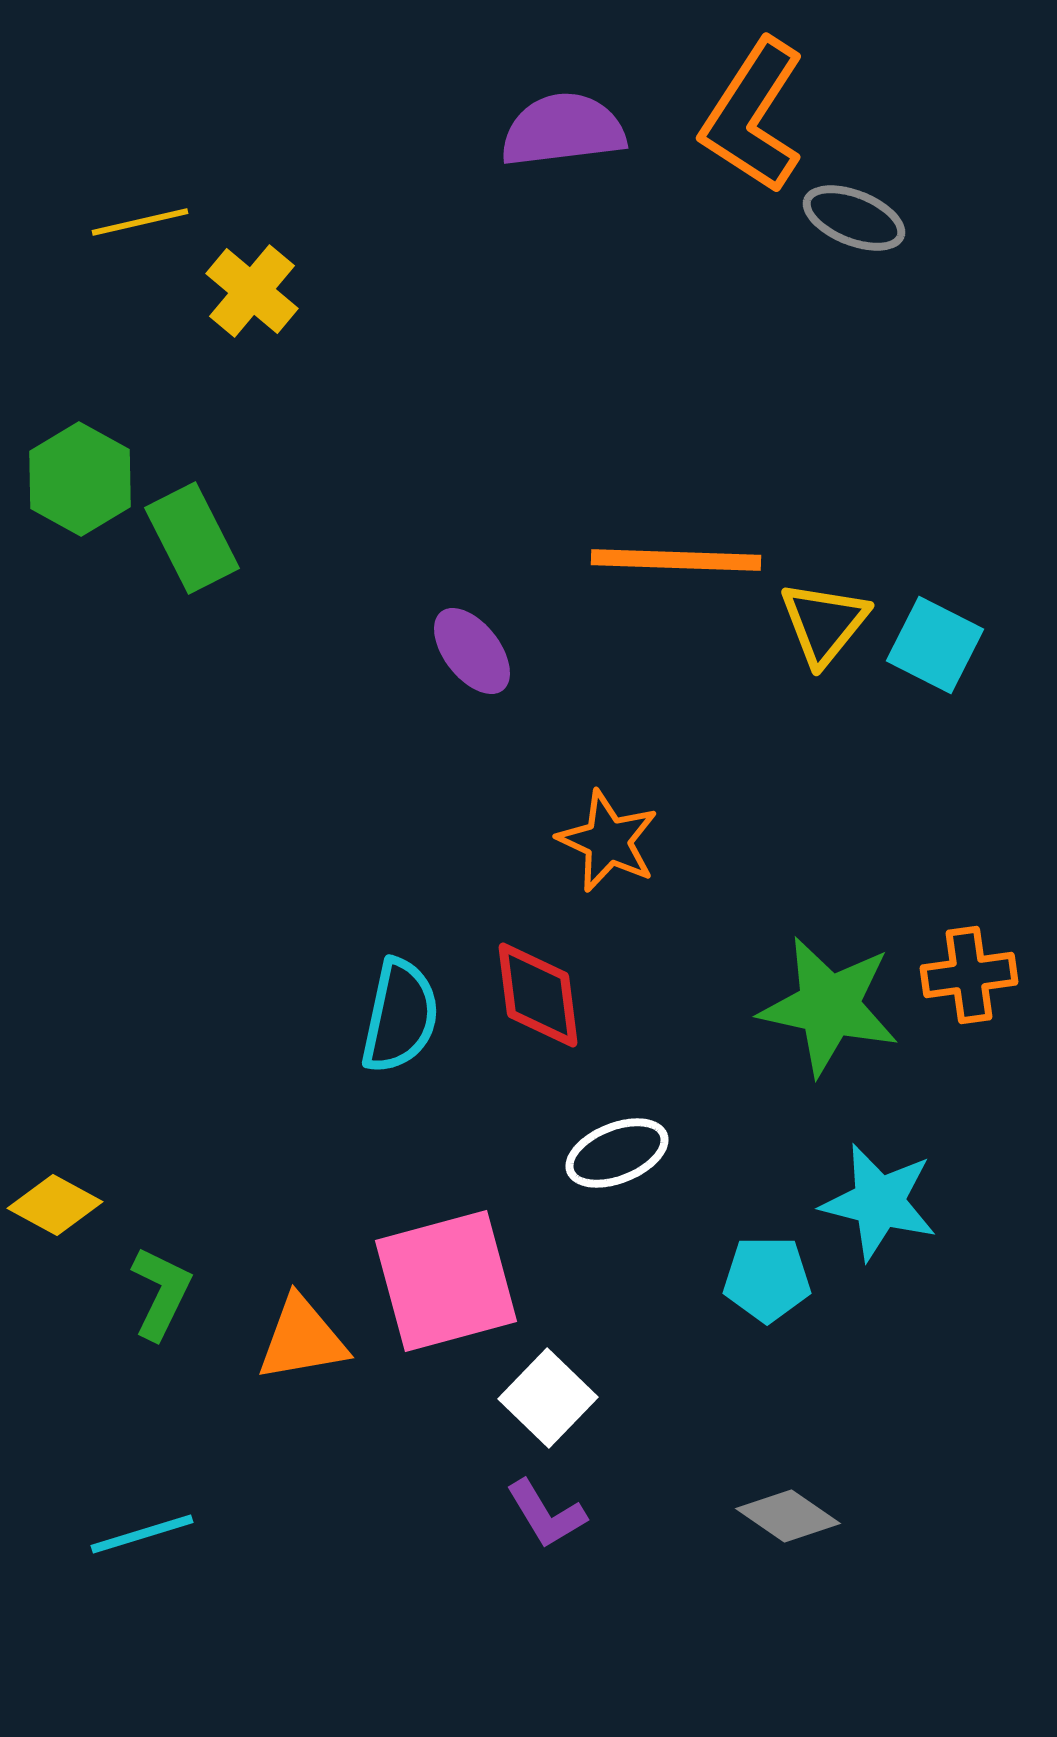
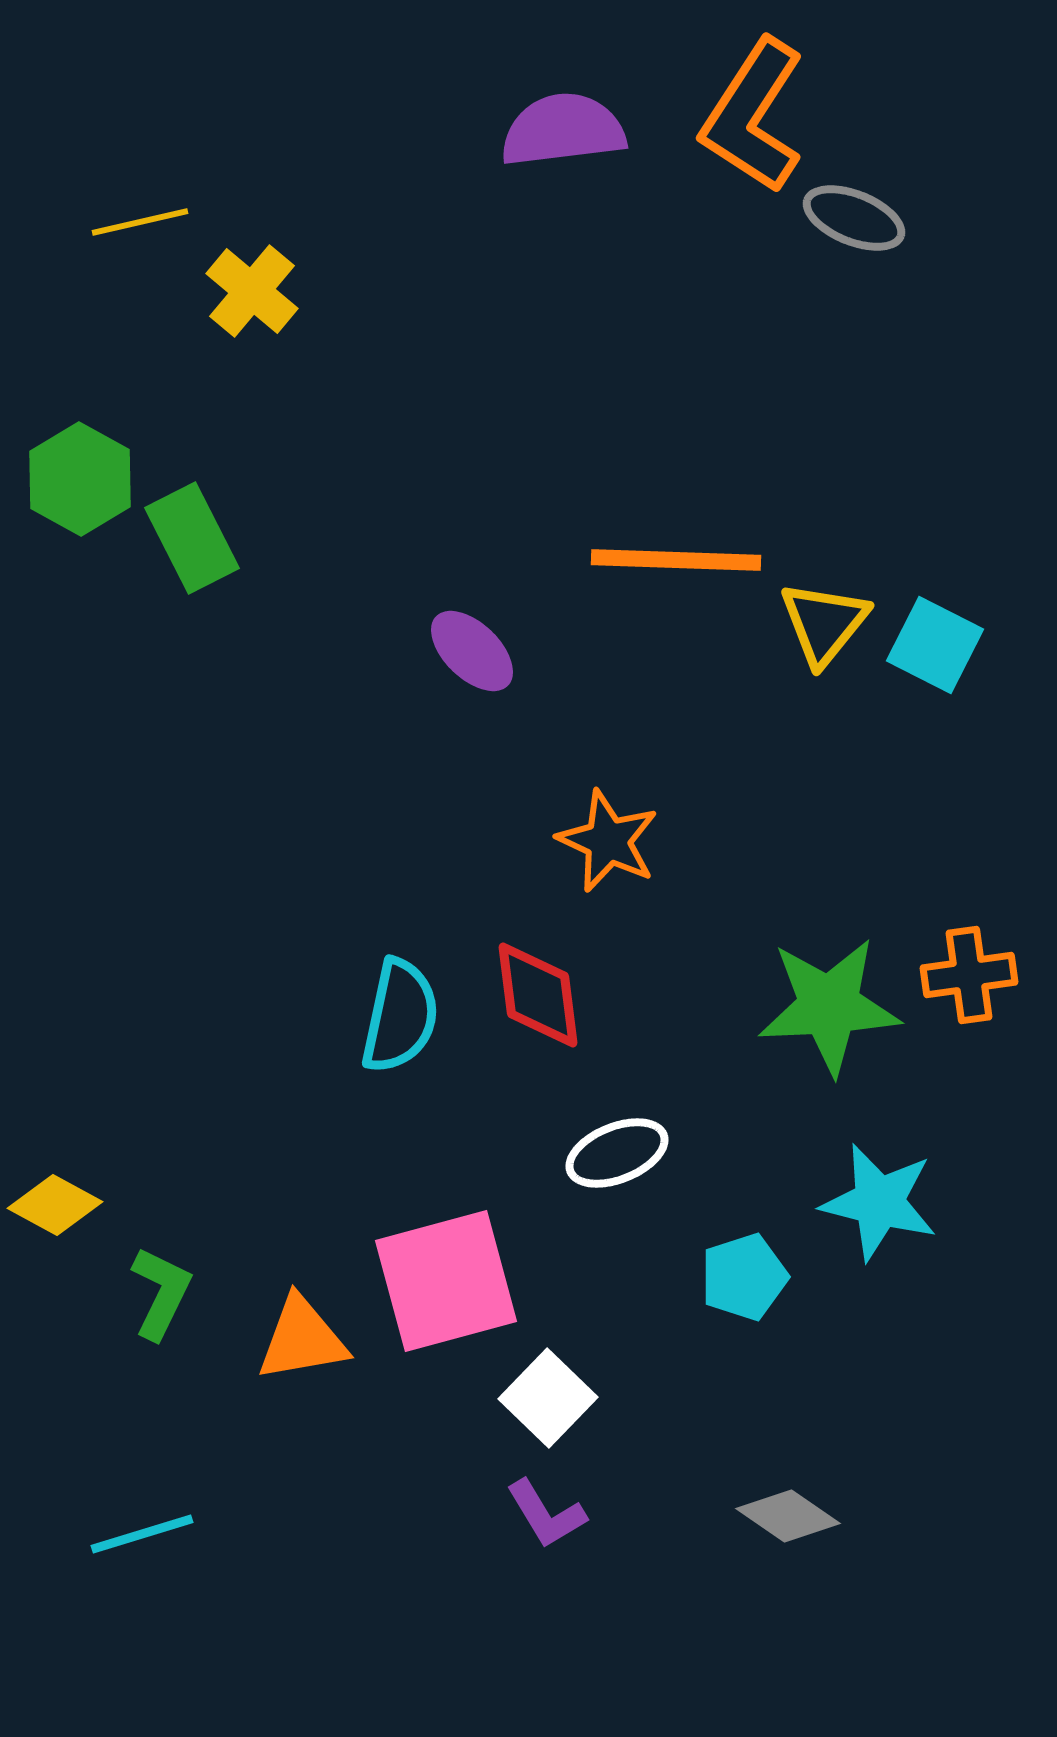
purple ellipse: rotated 8 degrees counterclockwise
green star: rotated 15 degrees counterclockwise
cyan pentagon: moved 23 px left, 2 px up; rotated 18 degrees counterclockwise
